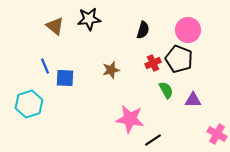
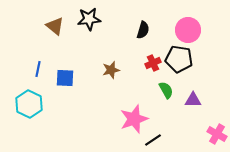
black pentagon: rotated 12 degrees counterclockwise
blue line: moved 7 px left, 3 px down; rotated 35 degrees clockwise
cyan hexagon: rotated 16 degrees counterclockwise
pink star: moved 4 px right; rotated 28 degrees counterclockwise
